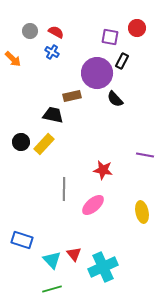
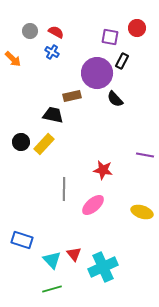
yellow ellipse: rotated 60 degrees counterclockwise
